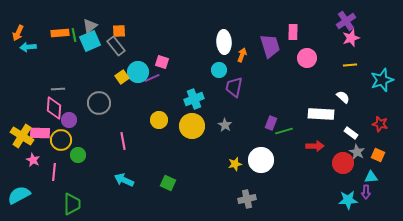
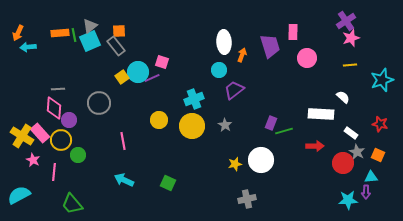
purple trapezoid at (234, 87): moved 3 px down; rotated 40 degrees clockwise
pink rectangle at (40, 133): rotated 48 degrees clockwise
green trapezoid at (72, 204): rotated 140 degrees clockwise
